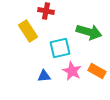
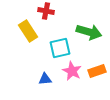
orange rectangle: rotated 48 degrees counterclockwise
blue triangle: moved 1 px right, 3 px down
